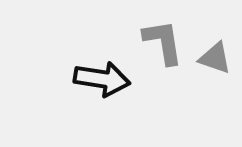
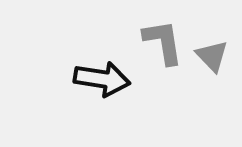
gray triangle: moved 3 px left, 2 px up; rotated 27 degrees clockwise
